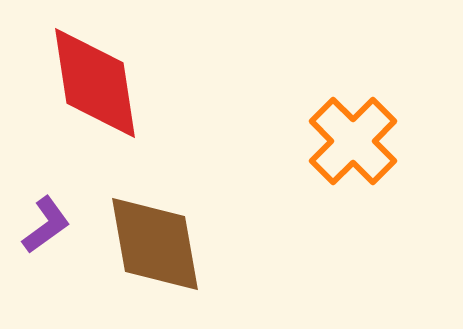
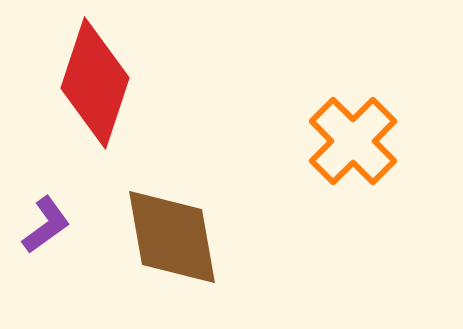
red diamond: rotated 27 degrees clockwise
brown diamond: moved 17 px right, 7 px up
